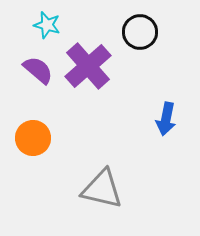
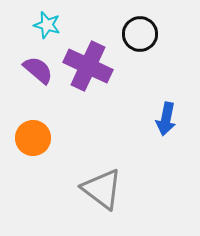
black circle: moved 2 px down
purple cross: rotated 24 degrees counterclockwise
gray triangle: rotated 24 degrees clockwise
